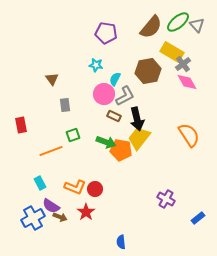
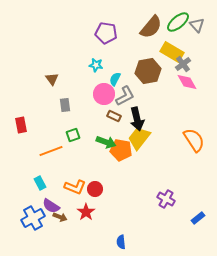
orange semicircle: moved 5 px right, 5 px down
